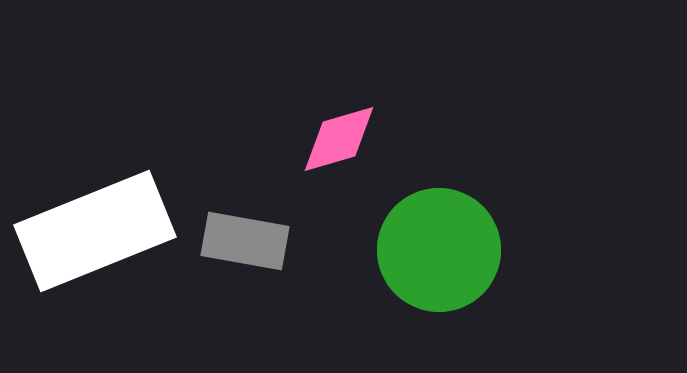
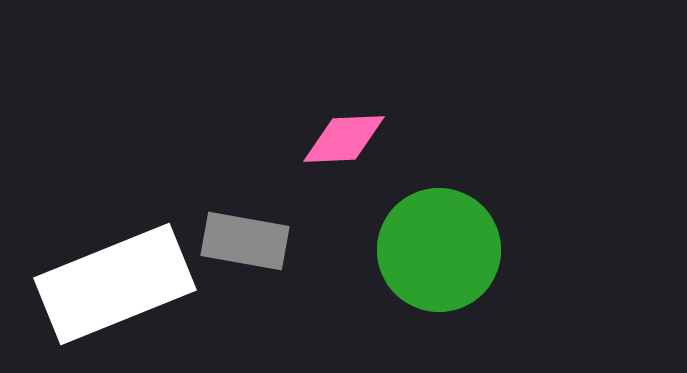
pink diamond: moved 5 px right; rotated 14 degrees clockwise
white rectangle: moved 20 px right, 53 px down
